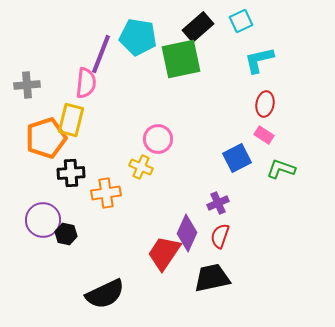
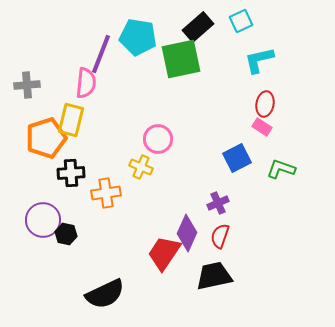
pink rectangle: moved 2 px left, 8 px up
black trapezoid: moved 2 px right, 2 px up
